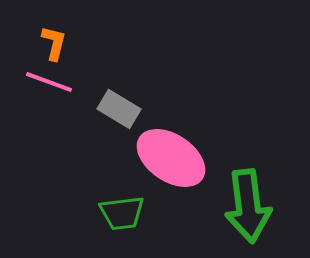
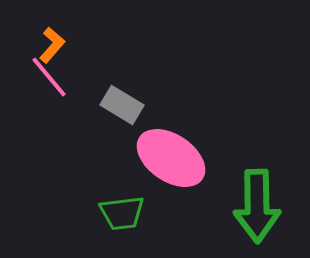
orange L-shape: moved 2 px left, 2 px down; rotated 27 degrees clockwise
pink line: moved 5 px up; rotated 30 degrees clockwise
gray rectangle: moved 3 px right, 4 px up
green arrow: moved 9 px right; rotated 6 degrees clockwise
